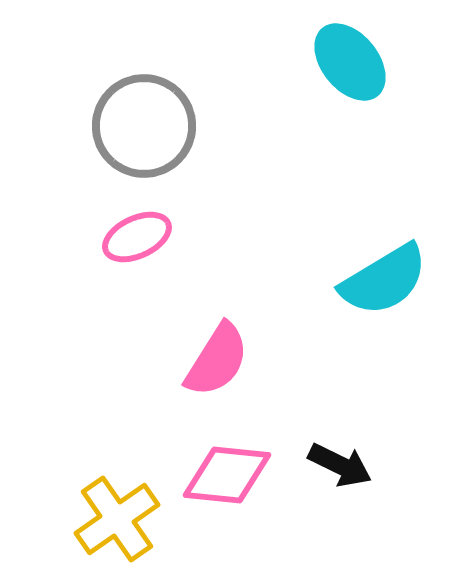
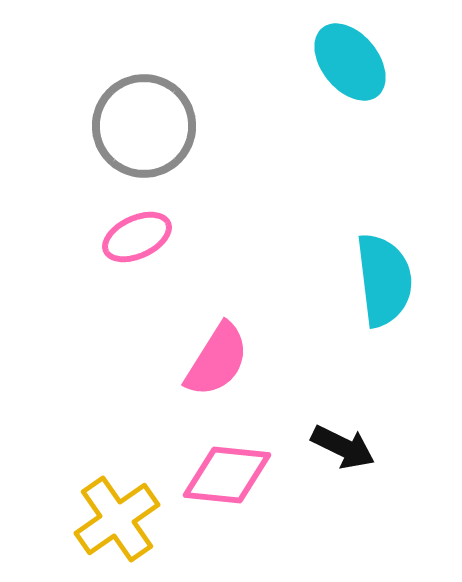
cyan semicircle: rotated 66 degrees counterclockwise
black arrow: moved 3 px right, 18 px up
